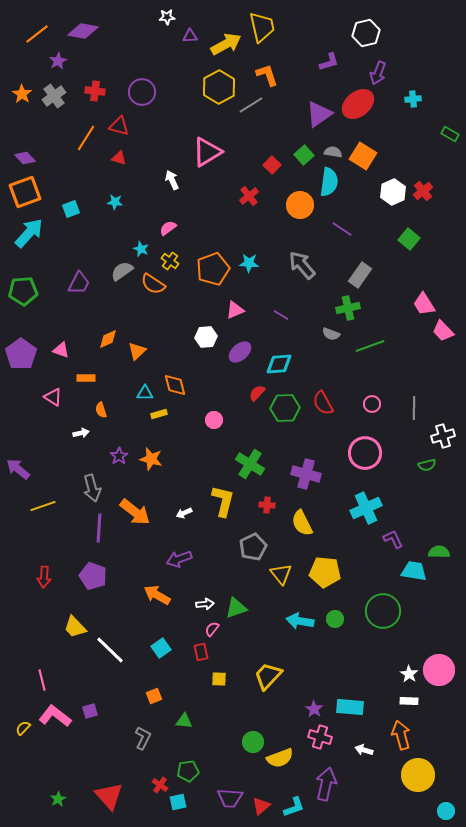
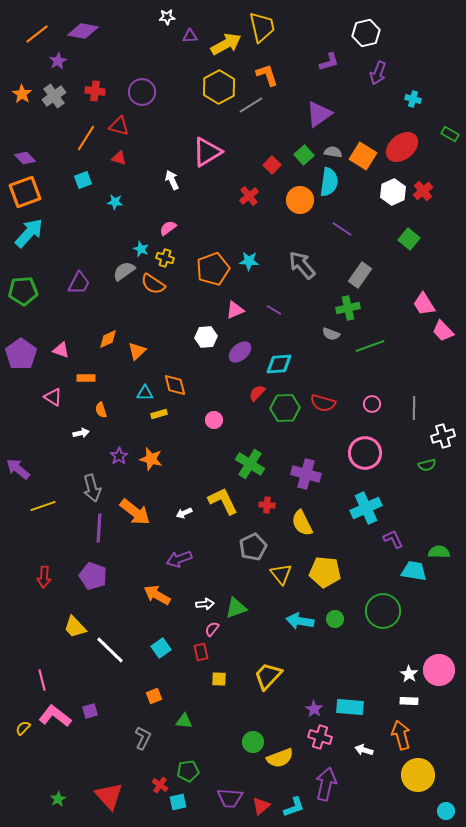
cyan cross at (413, 99): rotated 21 degrees clockwise
red ellipse at (358, 104): moved 44 px right, 43 px down
orange circle at (300, 205): moved 5 px up
cyan square at (71, 209): moved 12 px right, 29 px up
yellow cross at (170, 261): moved 5 px left, 3 px up; rotated 18 degrees counterclockwise
cyan star at (249, 263): moved 2 px up
gray semicircle at (122, 271): moved 2 px right
purple line at (281, 315): moved 7 px left, 5 px up
red semicircle at (323, 403): rotated 45 degrees counterclockwise
yellow L-shape at (223, 501): rotated 40 degrees counterclockwise
